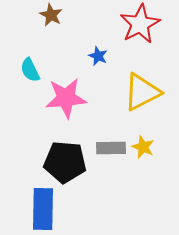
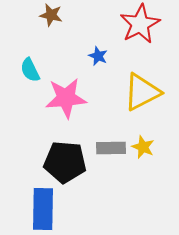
brown star: rotated 15 degrees counterclockwise
